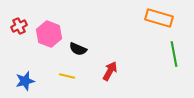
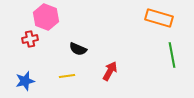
red cross: moved 11 px right, 13 px down; rotated 14 degrees clockwise
pink hexagon: moved 3 px left, 17 px up
green line: moved 2 px left, 1 px down
yellow line: rotated 21 degrees counterclockwise
